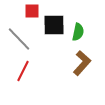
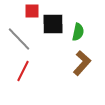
black square: moved 1 px left, 1 px up
